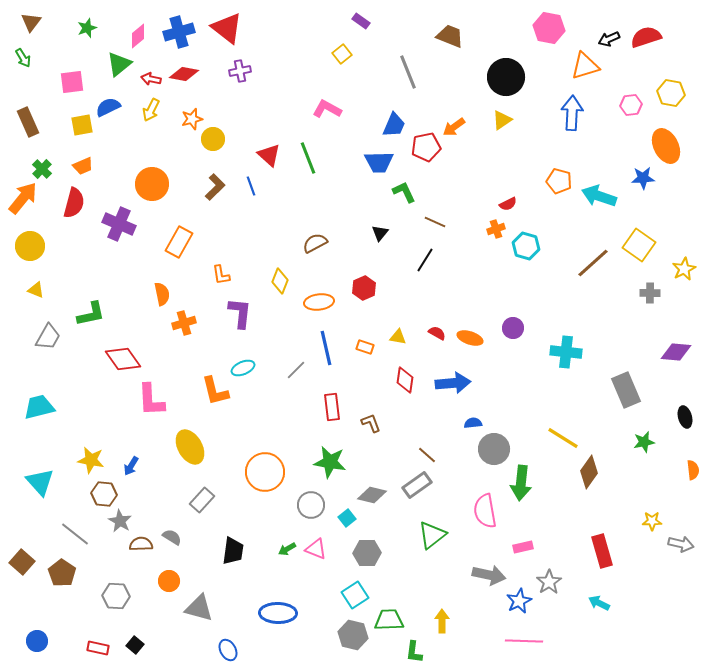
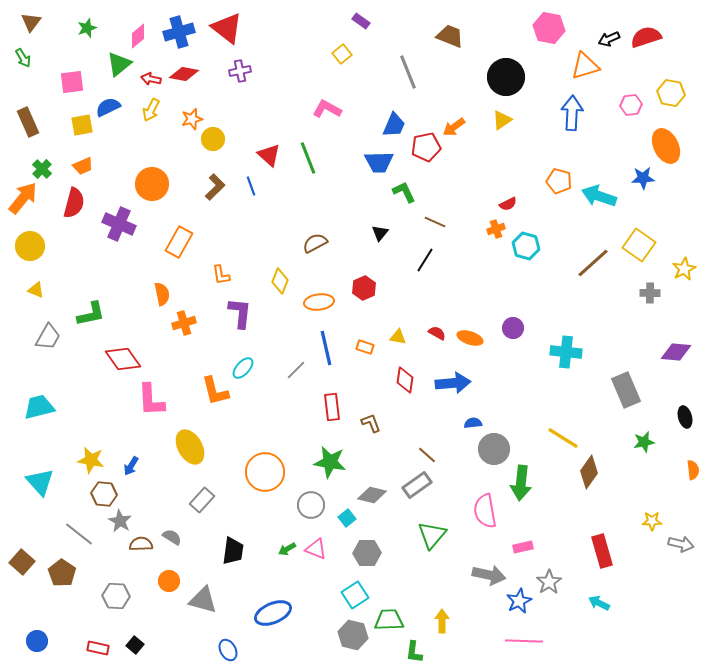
cyan ellipse at (243, 368): rotated 25 degrees counterclockwise
gray line at (75, 534): moved 4 px right
green triangle at (432, 535): rotated 12 degrees counterclockwise
gray triangle at (199, 608): moved 4 px right, 8 px up
blue ellipse at (278, 613): moved 5 px left; rotated 24 degrees counterclockwise
